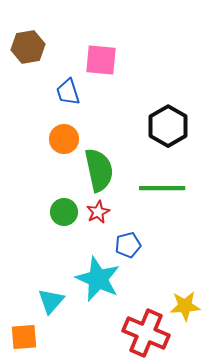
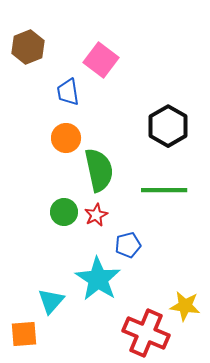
brown hexagon: rotated 12 degrees counterclockwise
pink square: rotated 32 degrees clockwise
blue trapezoid: rotated 8 degrees clockwise
orange circle: moved 2 px right, 1 px up
green line: moved 2 px right, 2 px down
red star: moved 2 px left, 3 px down
cyan star: rotated 9 degrees clockwise
yellow star: rotated 12 degrees clockwise
orange square: moved 3 px up
